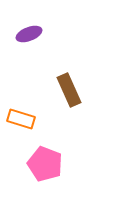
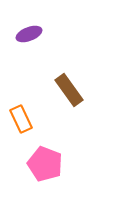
brown rectangle: rotated 12 degrees counterclockwise
orange rectangle: rotated 48 degrees clockwise
